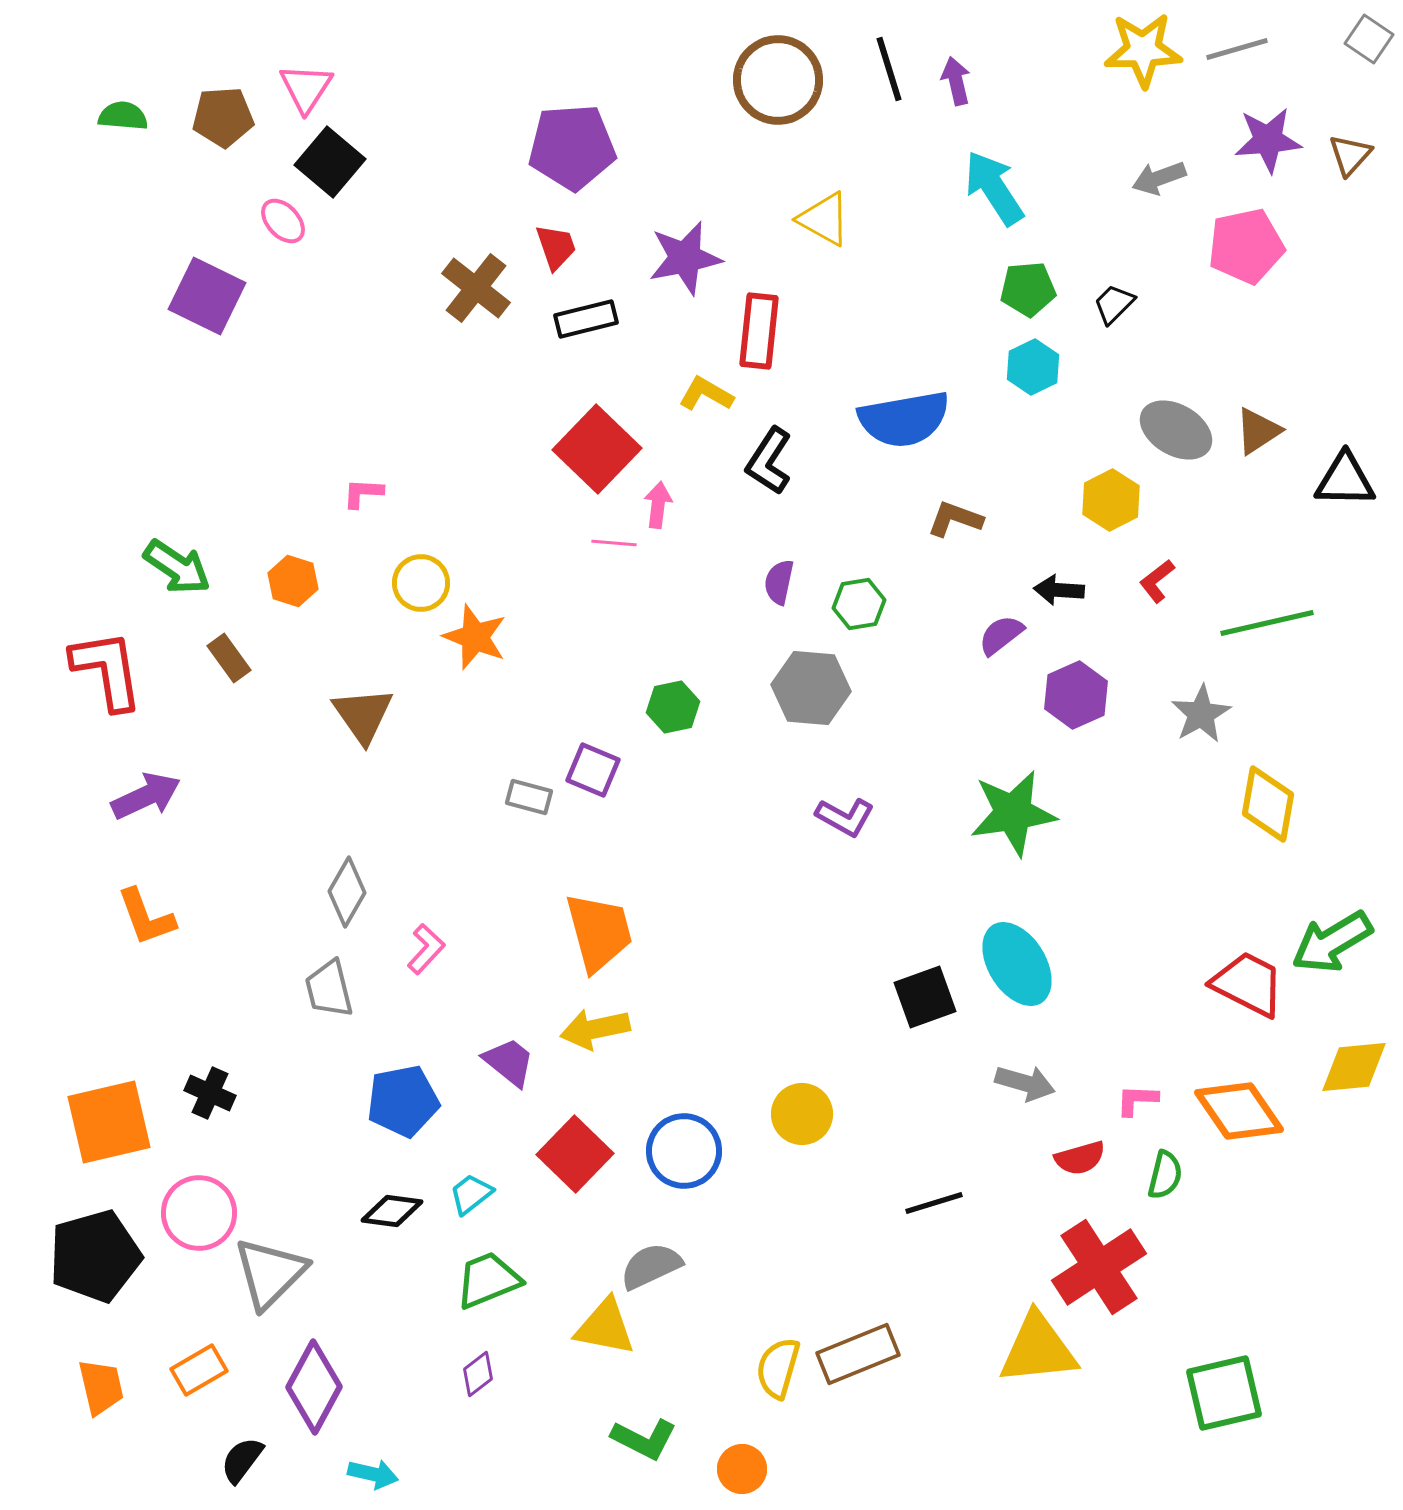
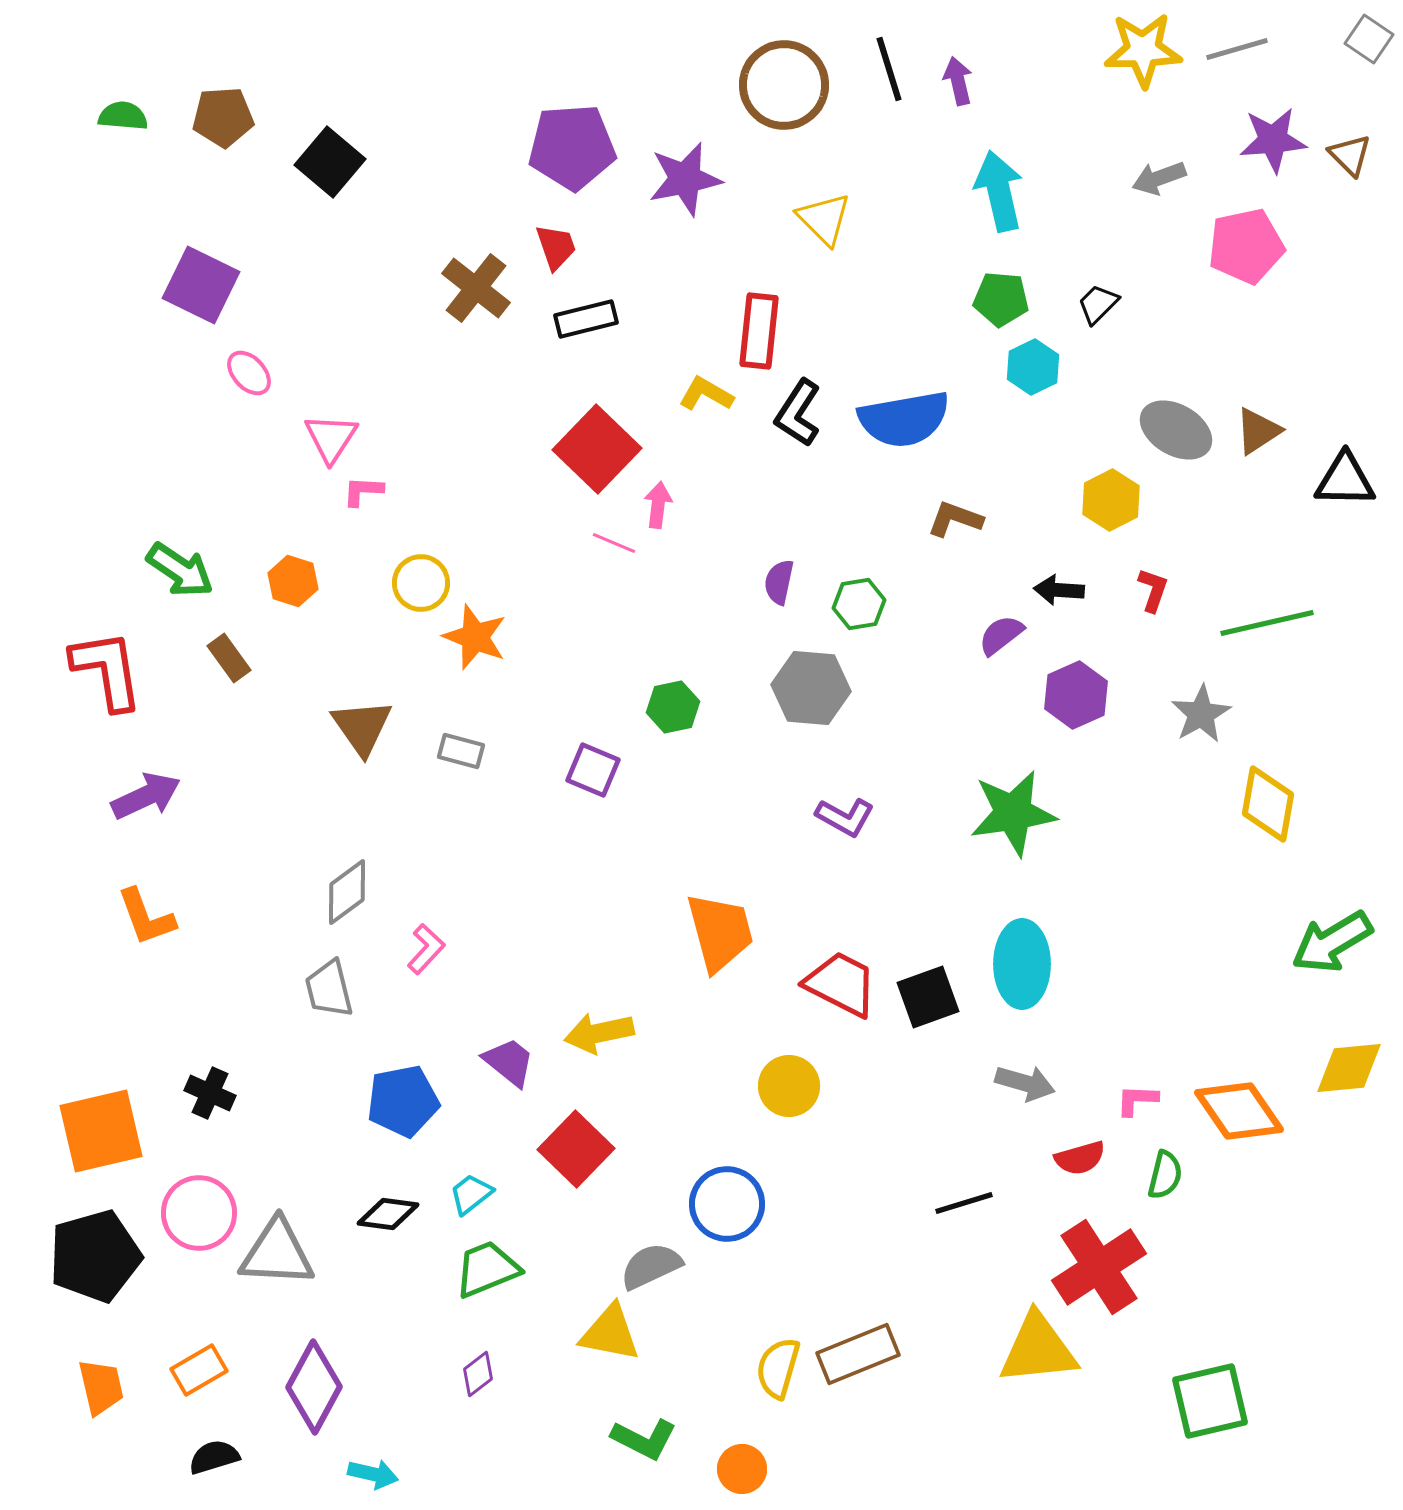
brown circle at (778, 80): moved 6 px right, 5 px down
purple arrow at (956, 81): moved 2 px right
pink triangle at (306, 88): moved 25 px right, 350 px down
purple star at (1268, 140): moved 5 px right
brown triangle at (1350, 155): rotated 27 degrees counterclockwise
cyan arrow at (994, 188): moved 5 px right, 3 px down; rotated 20 degrees clockwise
yellow triangle at (824, 219): rotated 16 degrees clockwise
pink ellipse at (283, 221): moved 34 px left, 152 px down
purple star at (685, 258): moved 79 px up
green pentagon at (1028, 289): moved 27 px left, 10 px down; rotated 10 degrees clockwise
purple square at (207, 296): moved 6 px left, 11 px up
black trapezoid at (1114, 304): moved 16 px left
black L-shape at (769, 461): moved 29 px right, 48 px up
pink L-shape at (363, 493): moved 2 px up
pink line at (614, 543): rotated 18 degrees clockwise
green arrow at (177, 567): moved 3 px right, 3 px down
red L-shape at (1157, 581): moved 4 px left, 9 px down; rotated 147 degrees clockwise
brown triangle at (363, 715): moved 1 px left, 12 px down
gray rectangle at (529, 797): moved 68 px left, 46 px up
gray diamond at (347, 892): rotated 24 degrees clockwise
orange trapezoid at (599, 932): moved 121 px right
cyan ellipse at (1017, 964): moved 5 px right; rotated 32 degrees clockwise
red trapezoid at (1248, 984): moved 407 px left
black square at (925, 997): moved 3 px right
yellow arrow at (595, 1029): moved 4 px right, 4 px down
yellow diamond at (1354, 1067): moved 5 px left, 1 px down
yellow circle at (802, 1114): moved 13 px left, 28 px up
orange square at (109, 1122): moved 8 px left, 9 px down
blue circle at (684, 1151): moved 43 px right, 53 px down
red square at (575, 1154): moved 1 px right, 5 px up
black line at (934, 1203): moved 30 px right
black diamond at (392, 1211): moved 4 px left, 3 px down
gray triangle at (270, 1273): moved 7 px right, 20 px up; rotated 48 degrees clockwise
green trapezoid at (488, 1280): moved 1 px left, 11 px up
yellow triangle at (605, 1327): moved 5 px right, 6 px down
green square at (1224, 1393): moved 14 px left, 8 px down
black semicircle at (242, 1460): moved 28 px left, 3 px up; rotated 36 degrees clockwise
